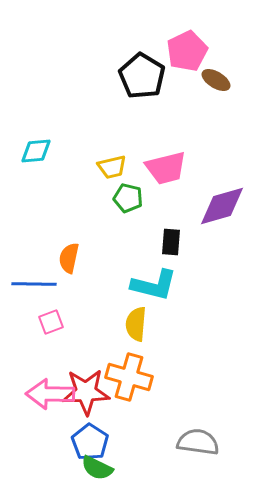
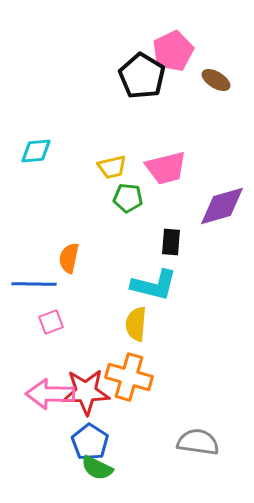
pink pentagon: moved 14 px left
green pentagon: rotated 8 degrees counterclockwise
